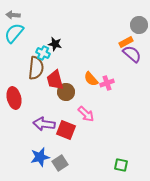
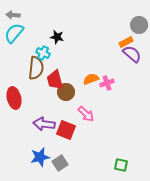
black star: moved 2 px right, 7 px up
orange semicircle: rotated 112 degrees clockwise
